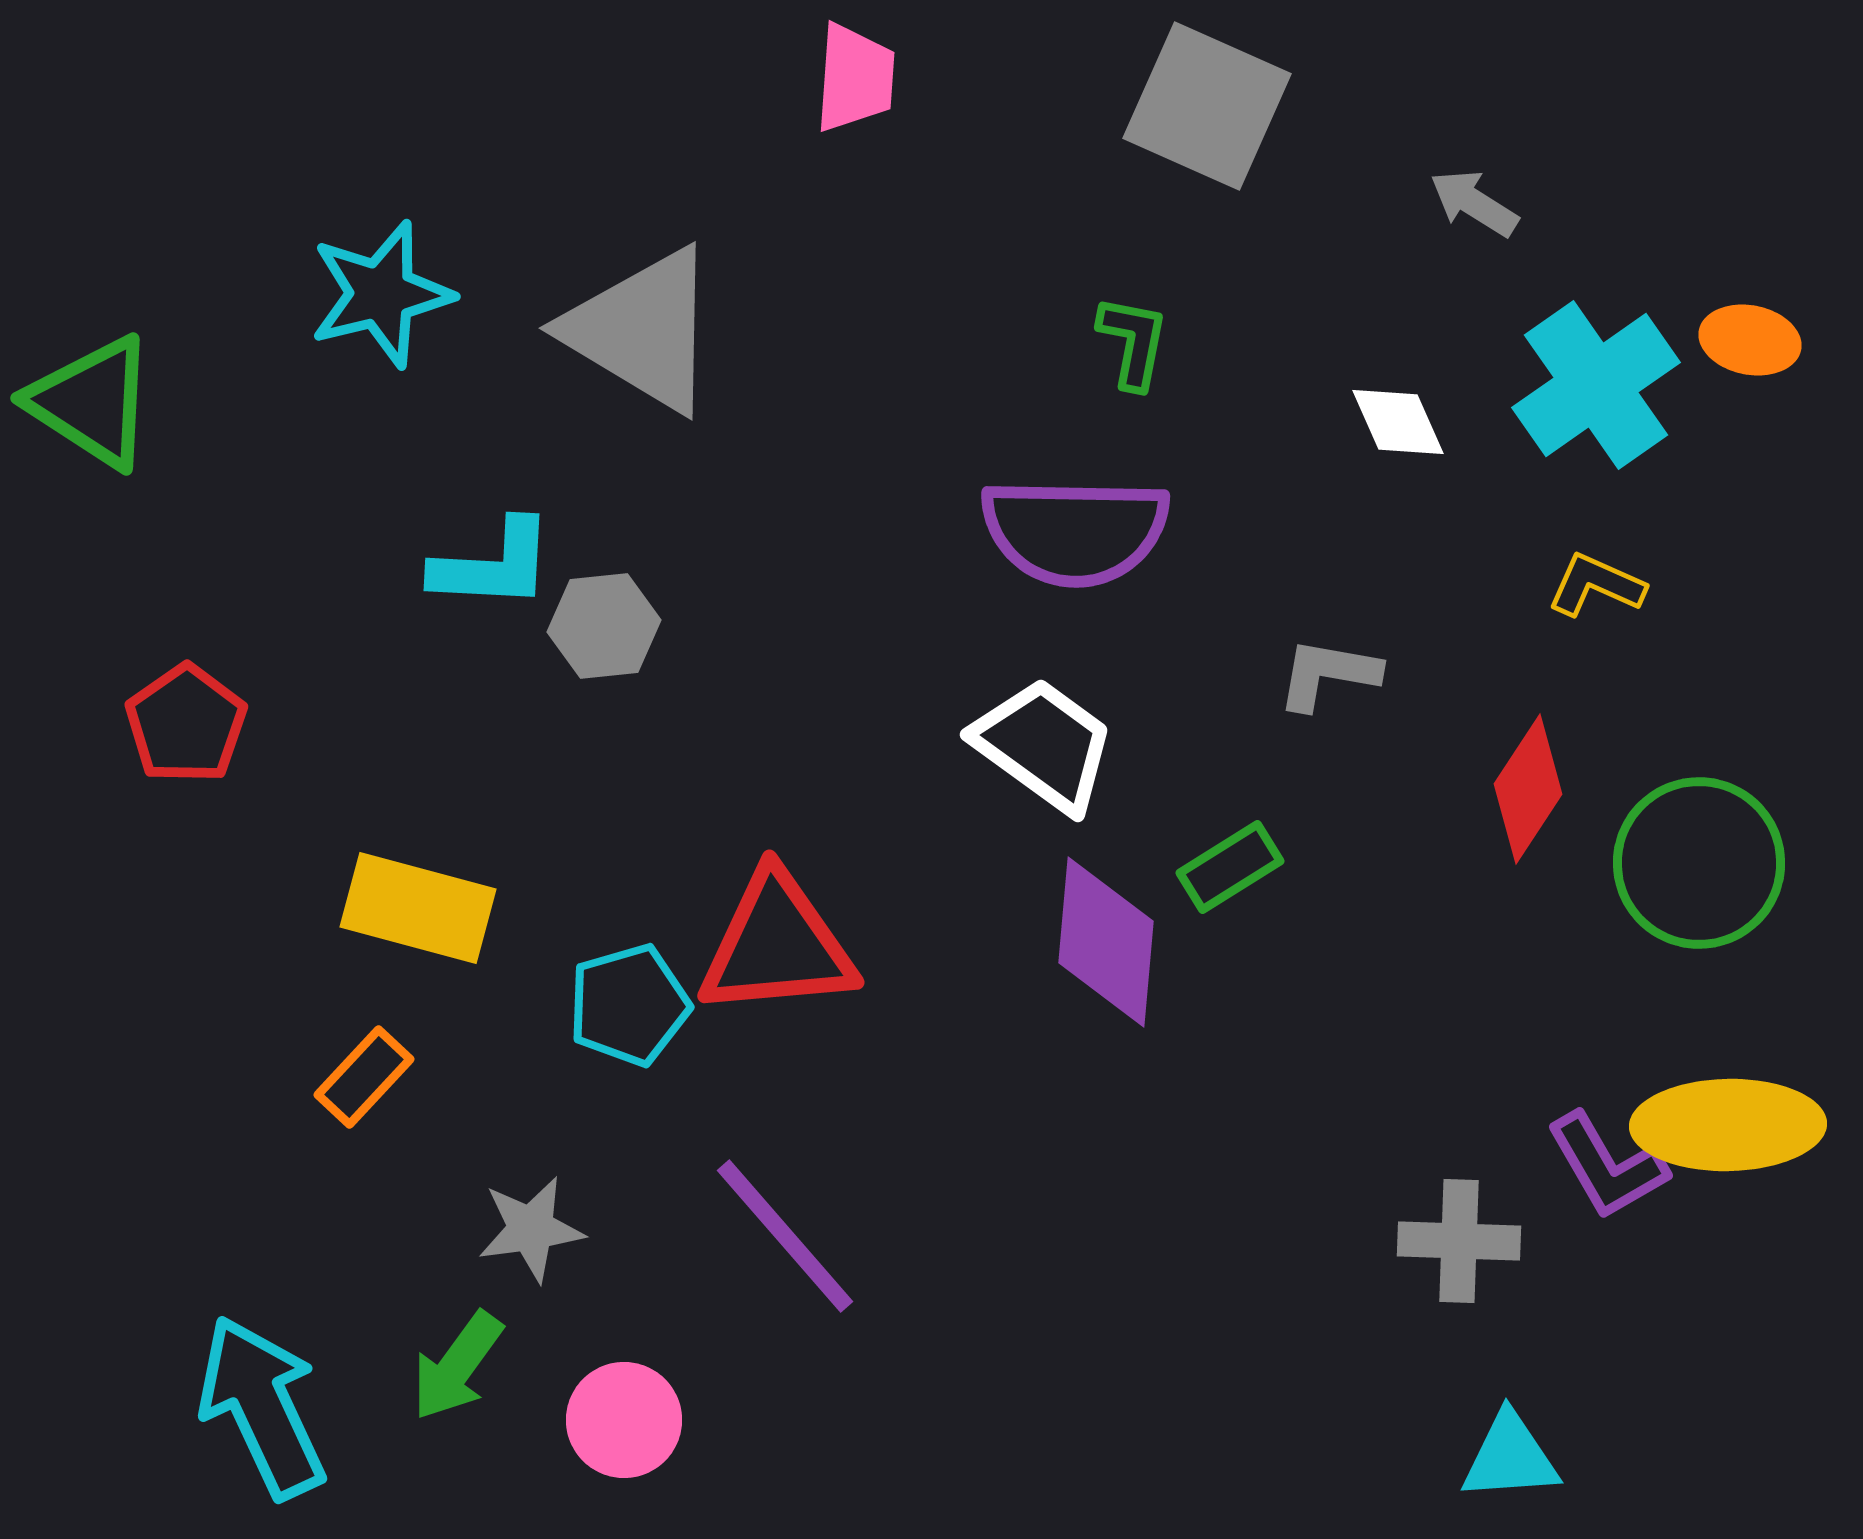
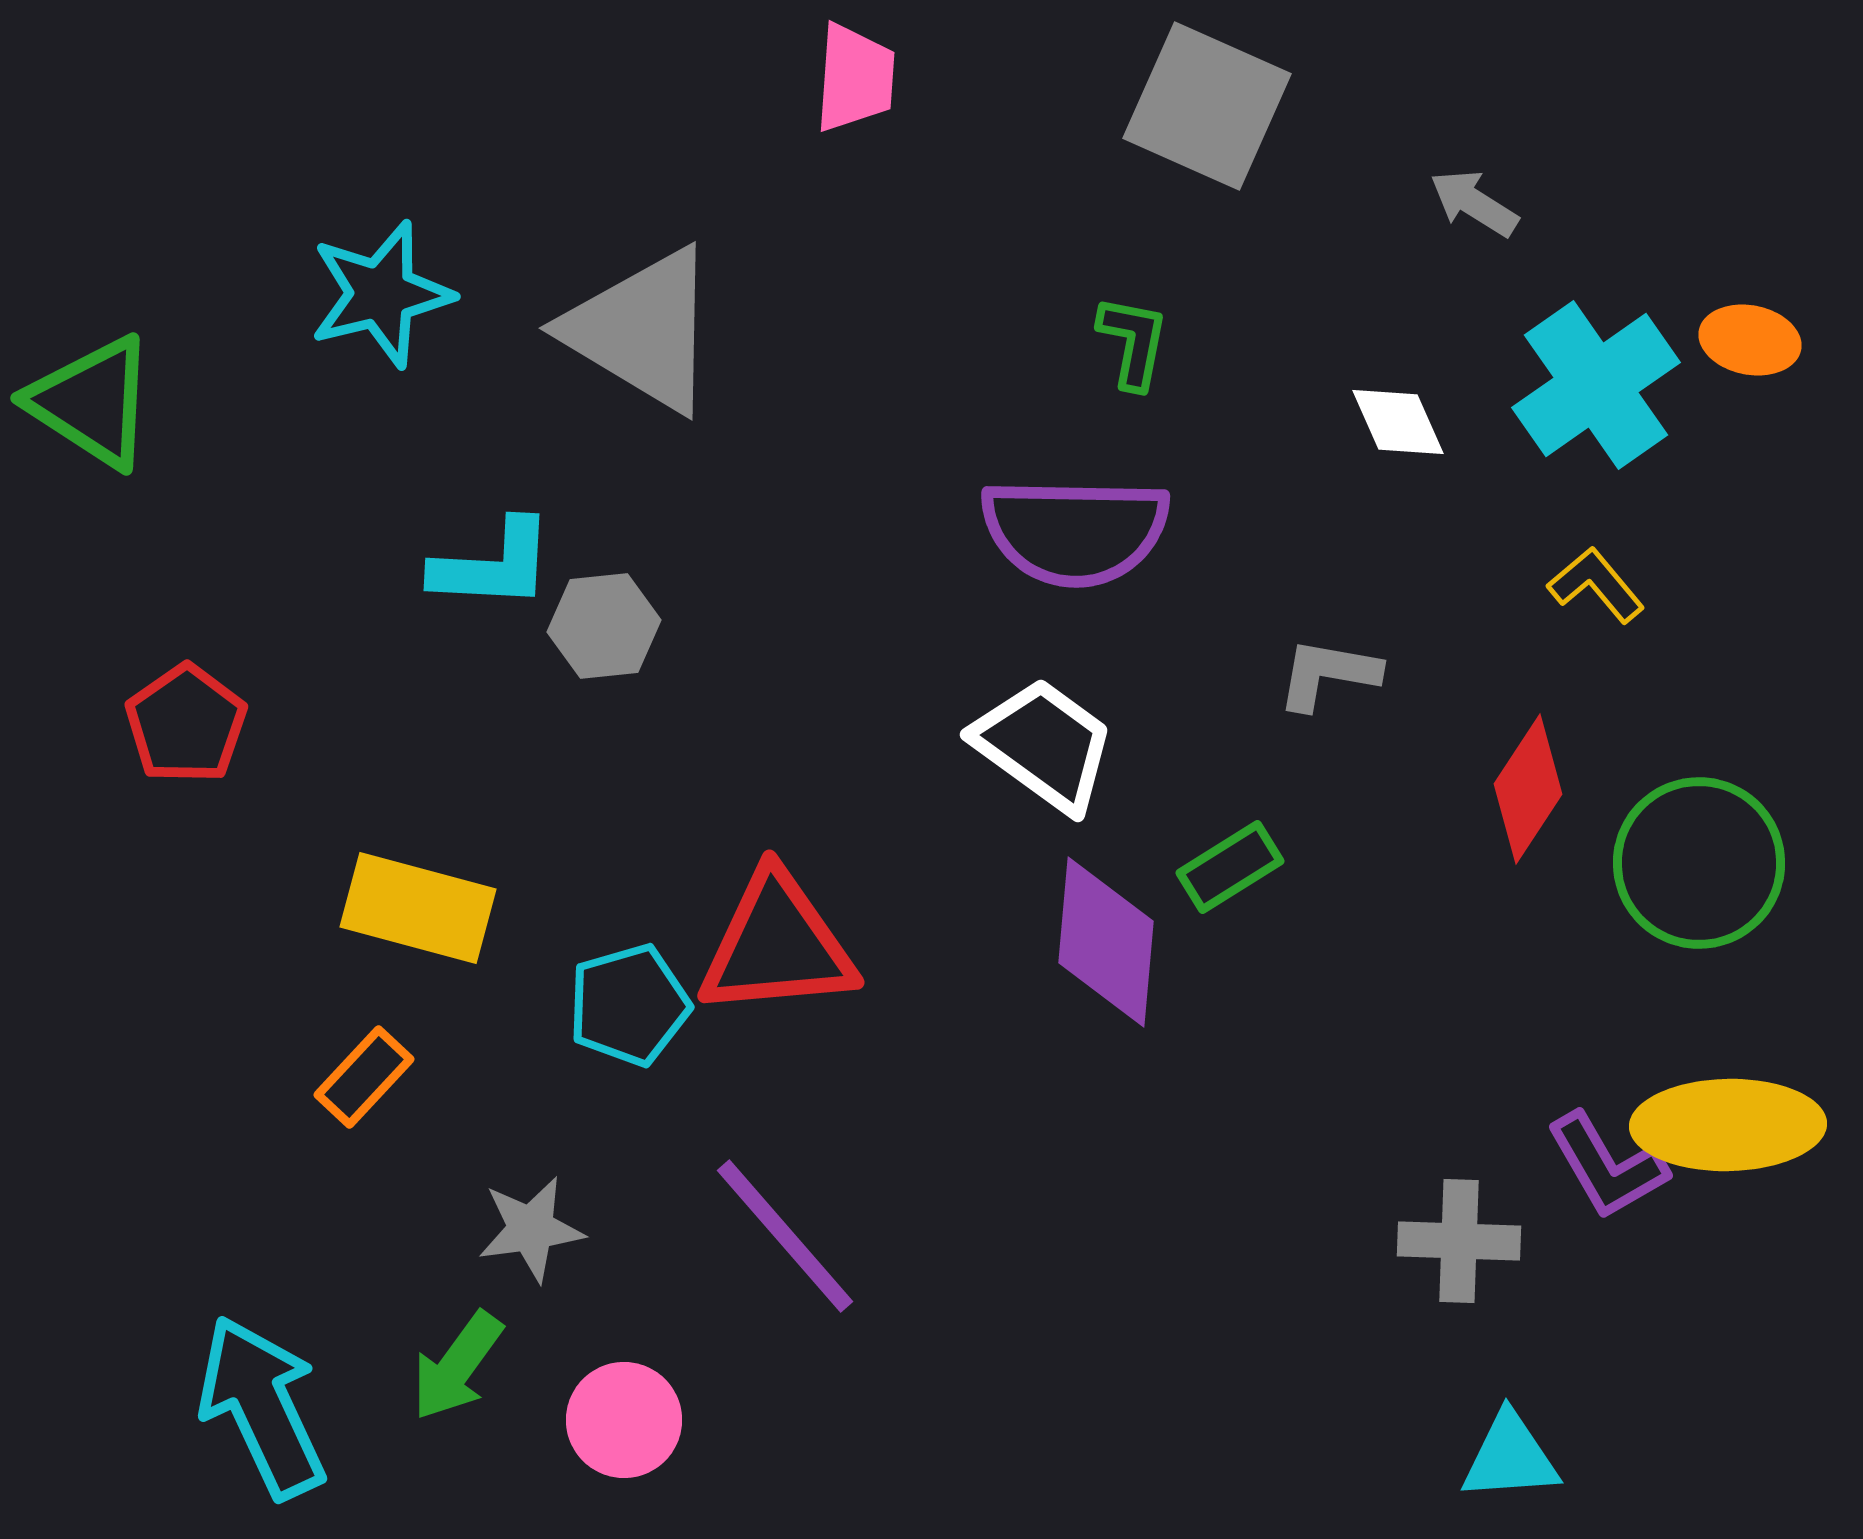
yellow L-shape: rotated 26 degrees clockwise
